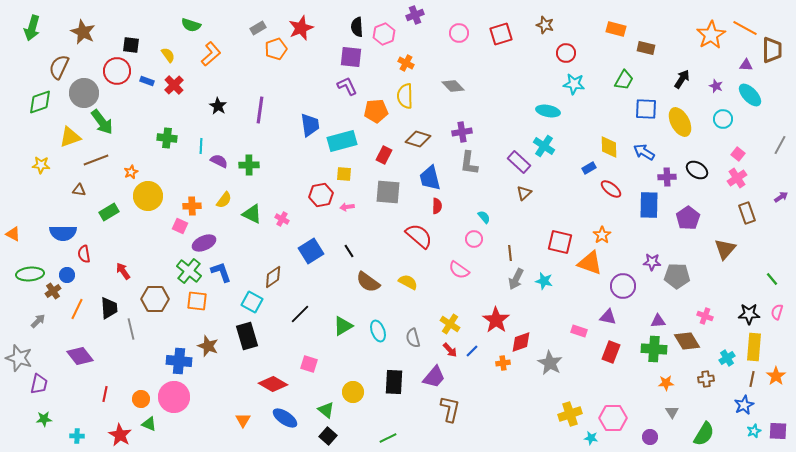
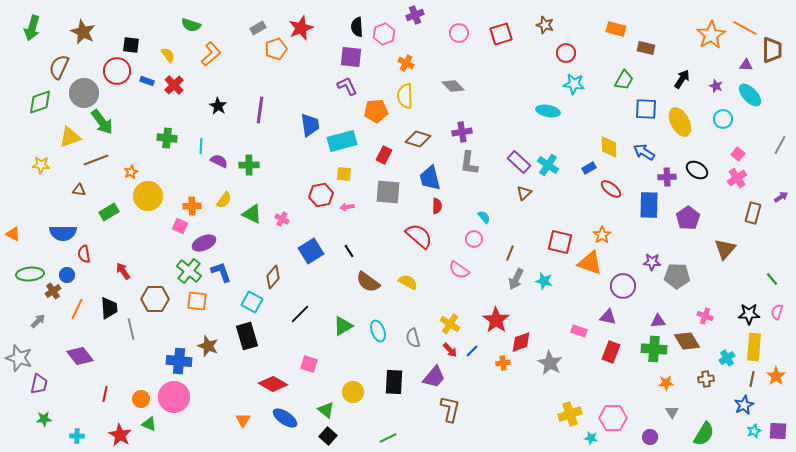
cyan cross at (544, 146): moved 4 px right, 19 px down
brown rectangle at (747, 213): moved 6 px right; rotated 35 degrees clockwise
brown line at (510, 253): rotated 28 degrees clockwise
brown diamond at (273, 277): rotated 15 degrees counterclockwise
